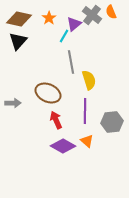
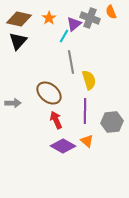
gray cross: moved 2 px left, 3 px down; rotated 18 degrees counterclockwise
brown ellipse: moved 1 px right; rotated 15 degrees clockwise
